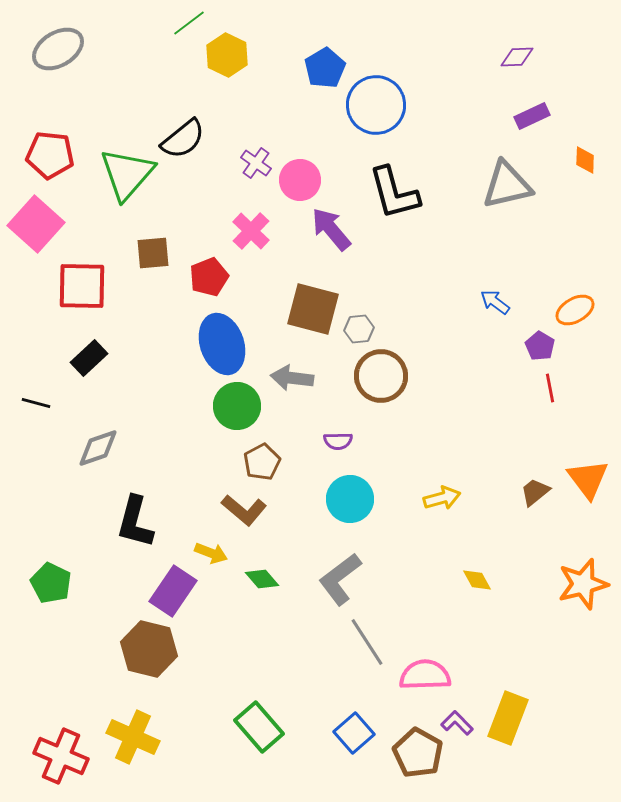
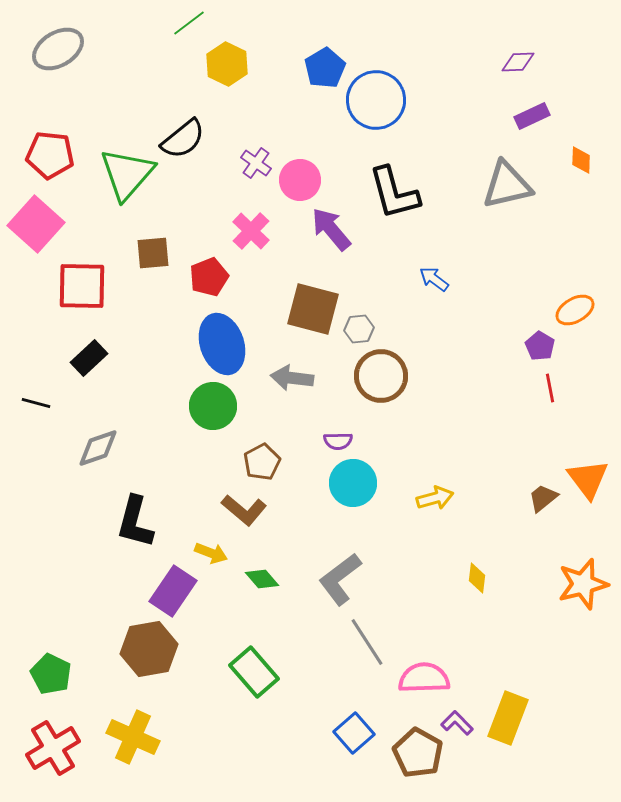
yellow hexagon at (227, 55): moved 9 px down
purple diamond at (517, 57): moved 1 px right, 5 px down
blue circle at (376, 105): moved 5 px up
orange diamond at (585, 160): moved 4 px left
blue arrow at (495, 302): moved 61 px left, 23 px up
green circle at (237, 406): moved 24 px left
brown trapezoid at (535, 492): moved 8 px right, 6 px down
yellow arrow at (442, 498): moved 7 px left
cyan circle at (350, 499): moved 3 px right, 16 px up
yellow diamond at (477, 580): moved 2 px up; rotated 36 degrees clockwise
green pentagon at (51, 583): moved 91 px down
brown hexagon at (149, 649): rotated 24 degrees counterclockwise
pink semicircle at (425, 675): moved 1 px left, 3 px down
green rectangle at (259, 727): moved 5 px left, 55 px up
red cross at (61, 756): moved 8 px left, 8 px up; rotated 36 degrees clockwise
